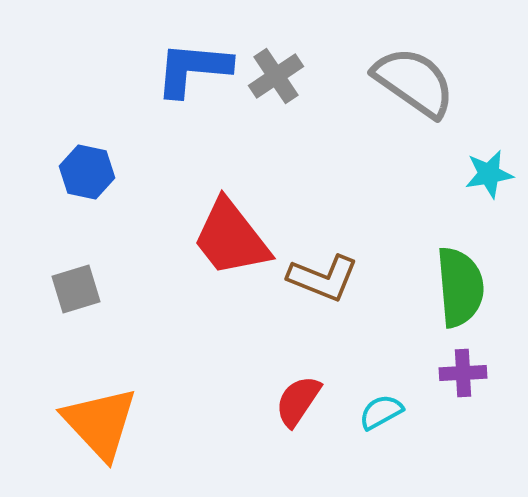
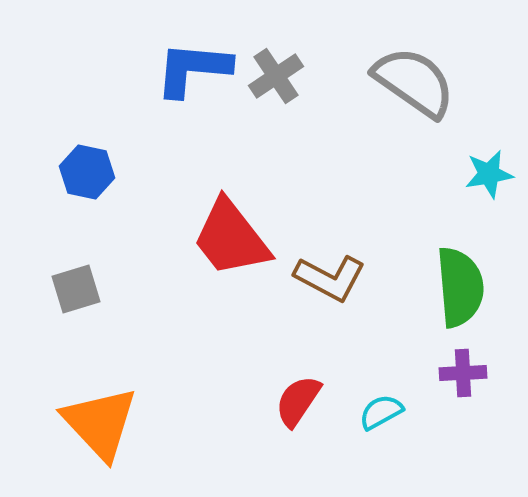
brown L-shape: moved 7 px right; rotated 6 degrees clockwise
